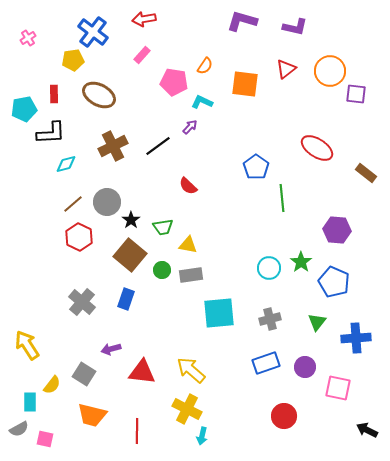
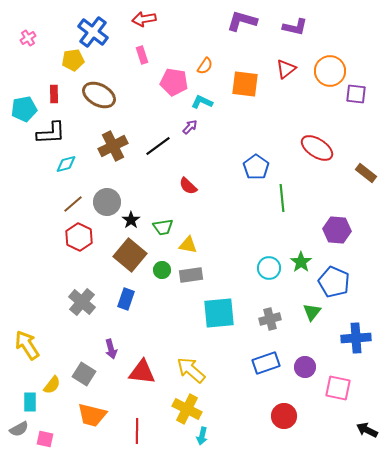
pink rectangle at (142, 55): rotated 60 degrees counterclockwise
green triangle at (317, 322): moved 5 px left, 10 px up
purple arrow at (111, 349): rotated 90 degrees counterclockwise
